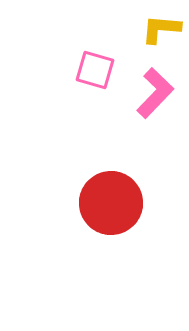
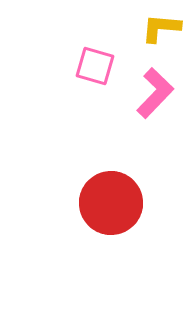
yellow L-shape: moved 1 px up
pink square: moved 4 px up
